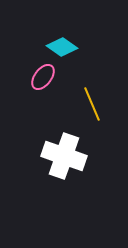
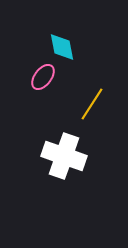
cyan diamond: rotated 44 degrees clockwise
yellow line: rotated 56 degrees clockwise
